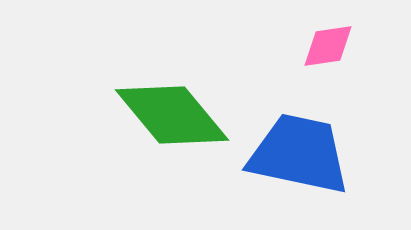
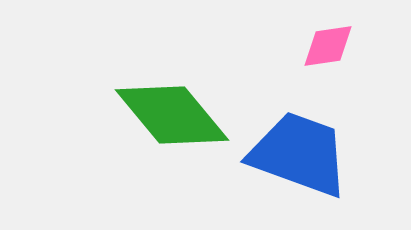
blue trapezoid: rotated 8 degrees clockwise
